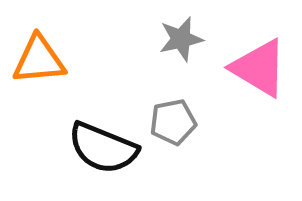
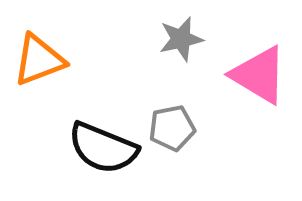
orange triangle: rotated 16 degrees counterclockwise
pink triangle: moved 7 px down
gray pentagon: moved 1 px left, 6 px down
